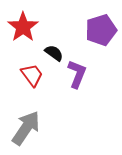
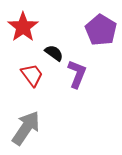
purple pentagon: rotated 24 degrees counterclockwise
